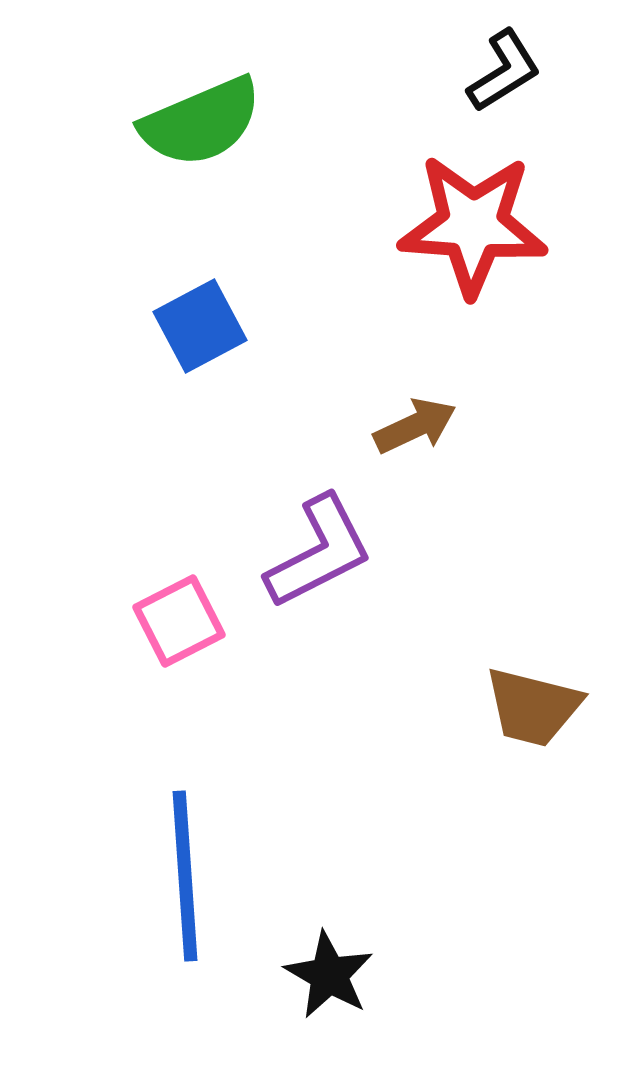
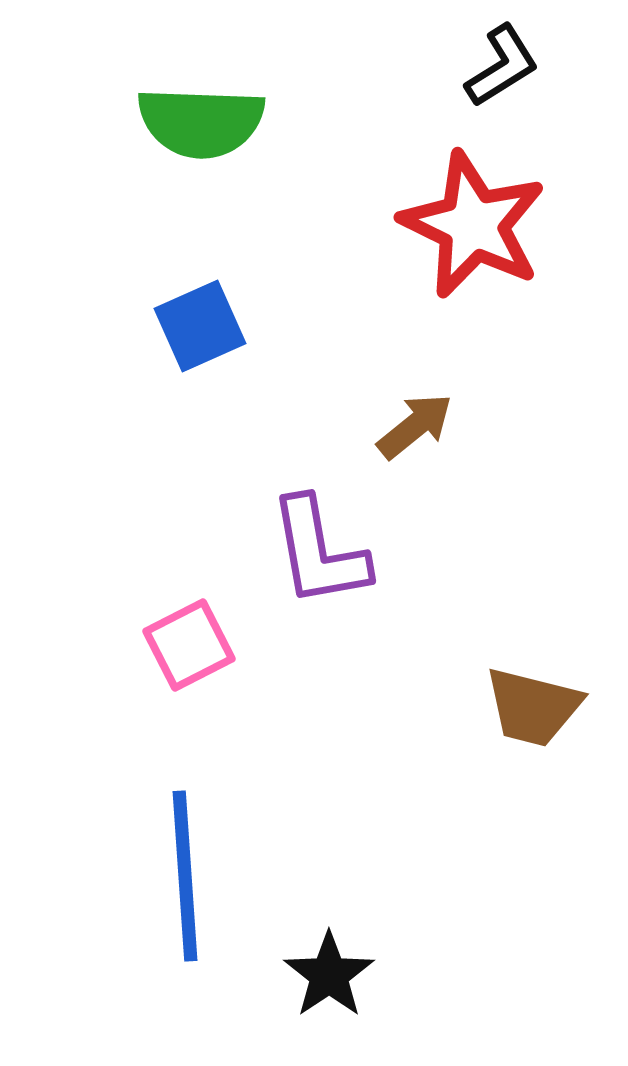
black L-shape: moved 2 px left, 5 px up
green semicircle: rotated 25 degrees clockwise
red star: rotated 22 degrees clockwise
blue square: rotated 4 degrees clockwise
brown arrow: rotated 14 degrees counterclockwise
purple L-shape: rotated 107 degrees clockwise
pink square: moved 10 px right, 24 px down
black star: rotated 8 degrees clockwise
